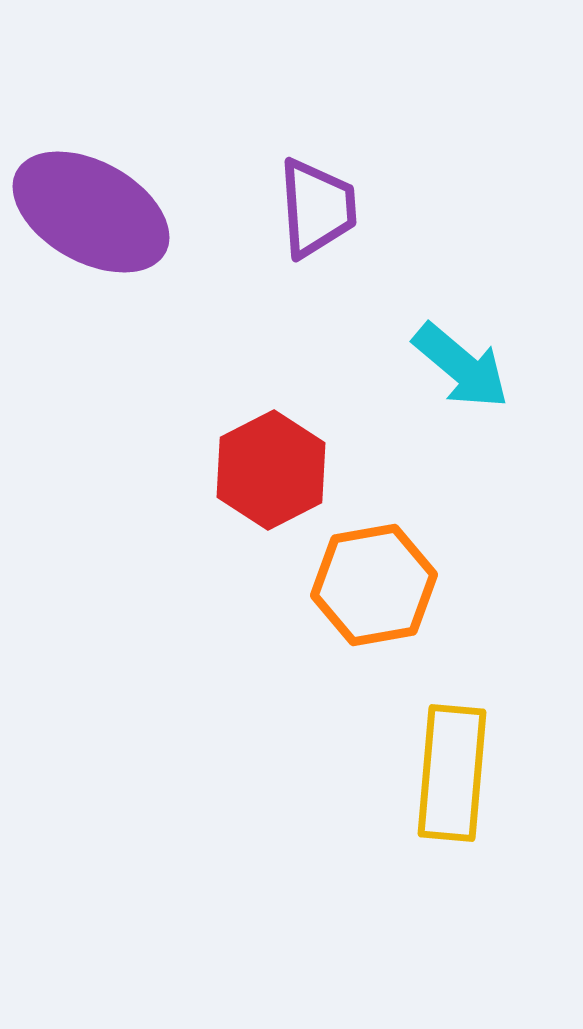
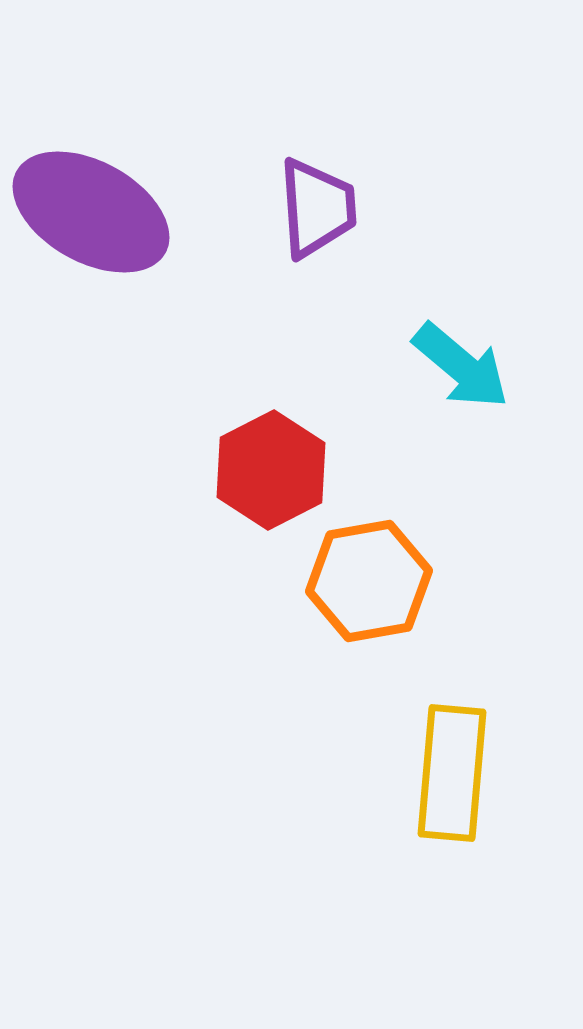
orange hexagon: moved 5 px left, 4 px up
